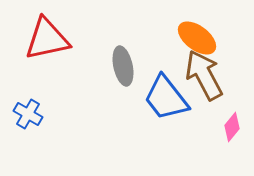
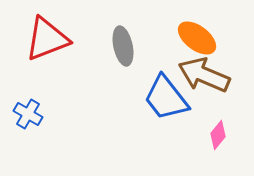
red triangle: rotated 9 degrees counterclockwise
gray ellipse: moved 20 px up
brown arrow: rotated 39 degrees counterclockwise
pink diamond: moved 14 px left, 8 px down
